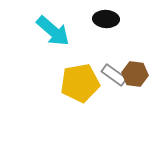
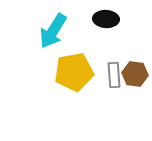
cyan arrow: rotated 81 degrees clockwise
gray rectangle: rotated 50 degrees clockwise
yellow pentagon: moved 6 px left, 11 px up
